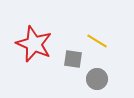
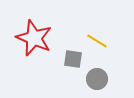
red star: moved 6 px up
